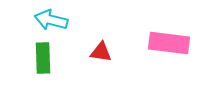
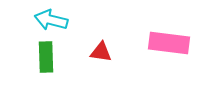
green rectangle: moved 3 px right, 1 px up
